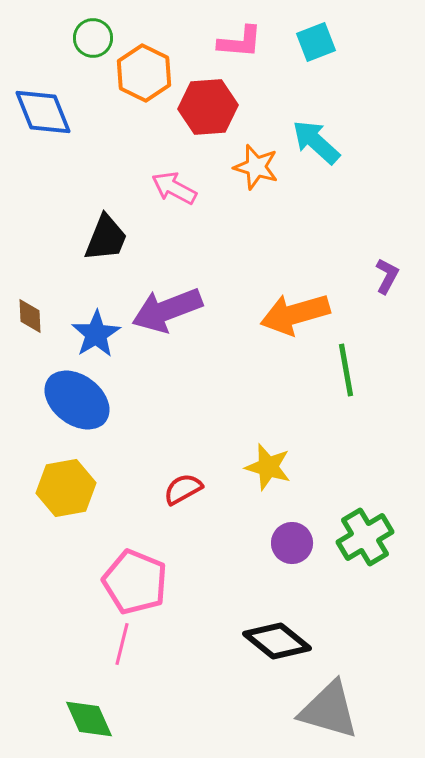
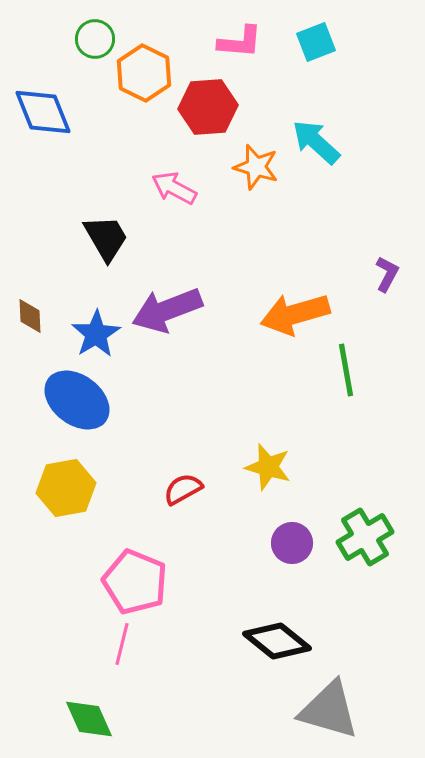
green circle: moved 2 px right, 1 px down
black trapezoid: rotated 52 degrees counterclockwise
purple L-shape: moved 2 px up
